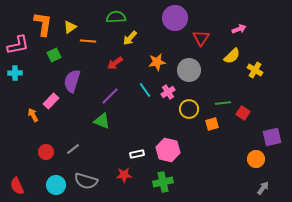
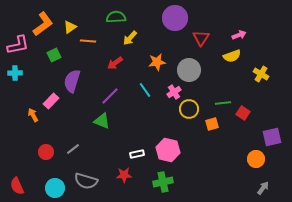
orange L-shape: rotated 45 degrees clockwise
pink arrow: moved 6 px down
yellow semicircle: rotated 24 degrees clockwise
yellow cross: moved 6 px right, 4 px down
pink cross: moved 6 px right
cyan circle: moved 1 px left, 3 px down
